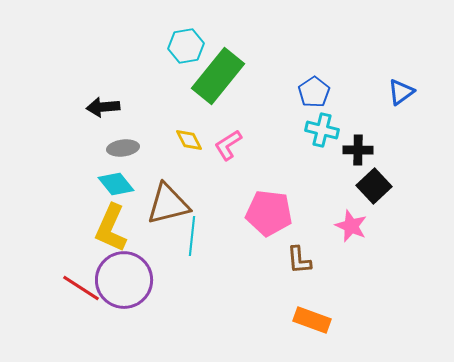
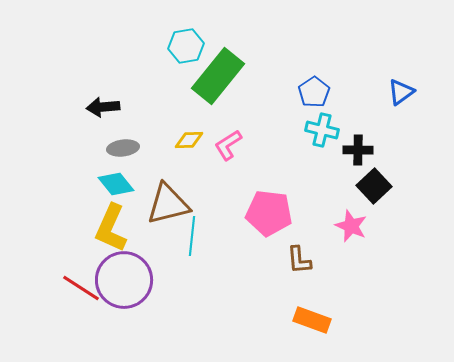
yellow diamond: rotated 64 degrees counterclockwise
